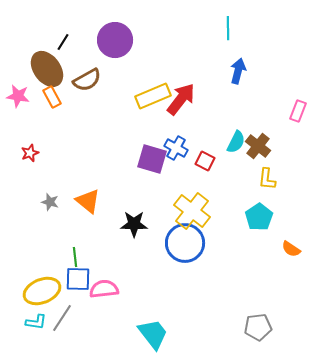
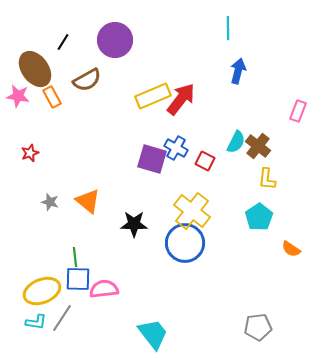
brown ellipse: moved 12 px left
